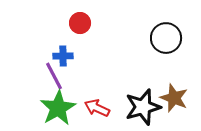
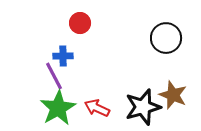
brown star: moved 1 px left, 3 px up
